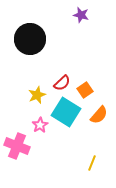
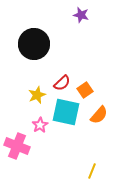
black circle: moved 4 px right, 5 px down
cyan square: rotated 20 degrees counterclockwise
yellow line: moved 8 px down
